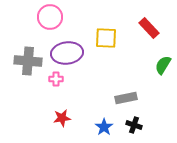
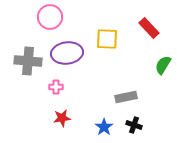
yellow square: moved 1 px right, 1 px down
pink cross: moved 8 px down
gray rectangle: moved 1 px up
